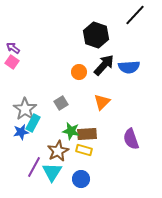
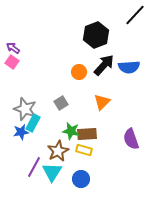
black hexagon: rotated 20 degrees clockwise
gray star: rotated 15 degrees counterclockwise
